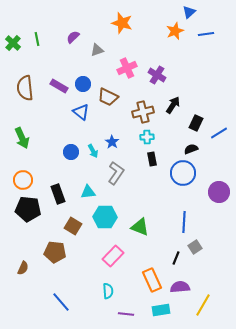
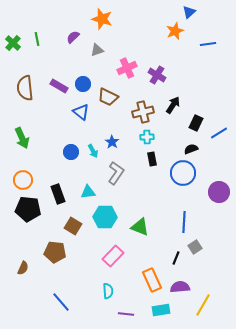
orange star at (122, 23): moved 20 px left, 4 px up
blue line at (206, 34): moved 2 px right, 10 px down
